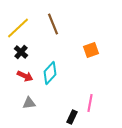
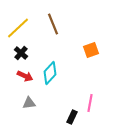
black cross: moved 1 px down
